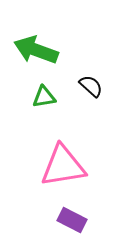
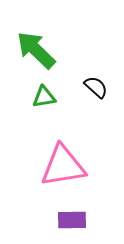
green arrow: rotated 24 degrees clockwise
black semicircle: moved 5 px right, 1 px down
purple rectangle: rotated 28 degrees counterclockwise
